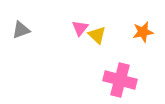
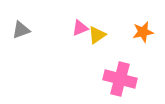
pink triangle: rotated 30 degrees clockwise
yellow triangle: rotated 42 degrees clockwise
pink cross: moved 1 px up
